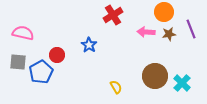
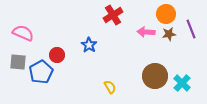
orange circle: moved 2 px right, 2 px down
pink semicircle: rotated 10 degrees clockwise
yellow semicircle: moved 6 px left
